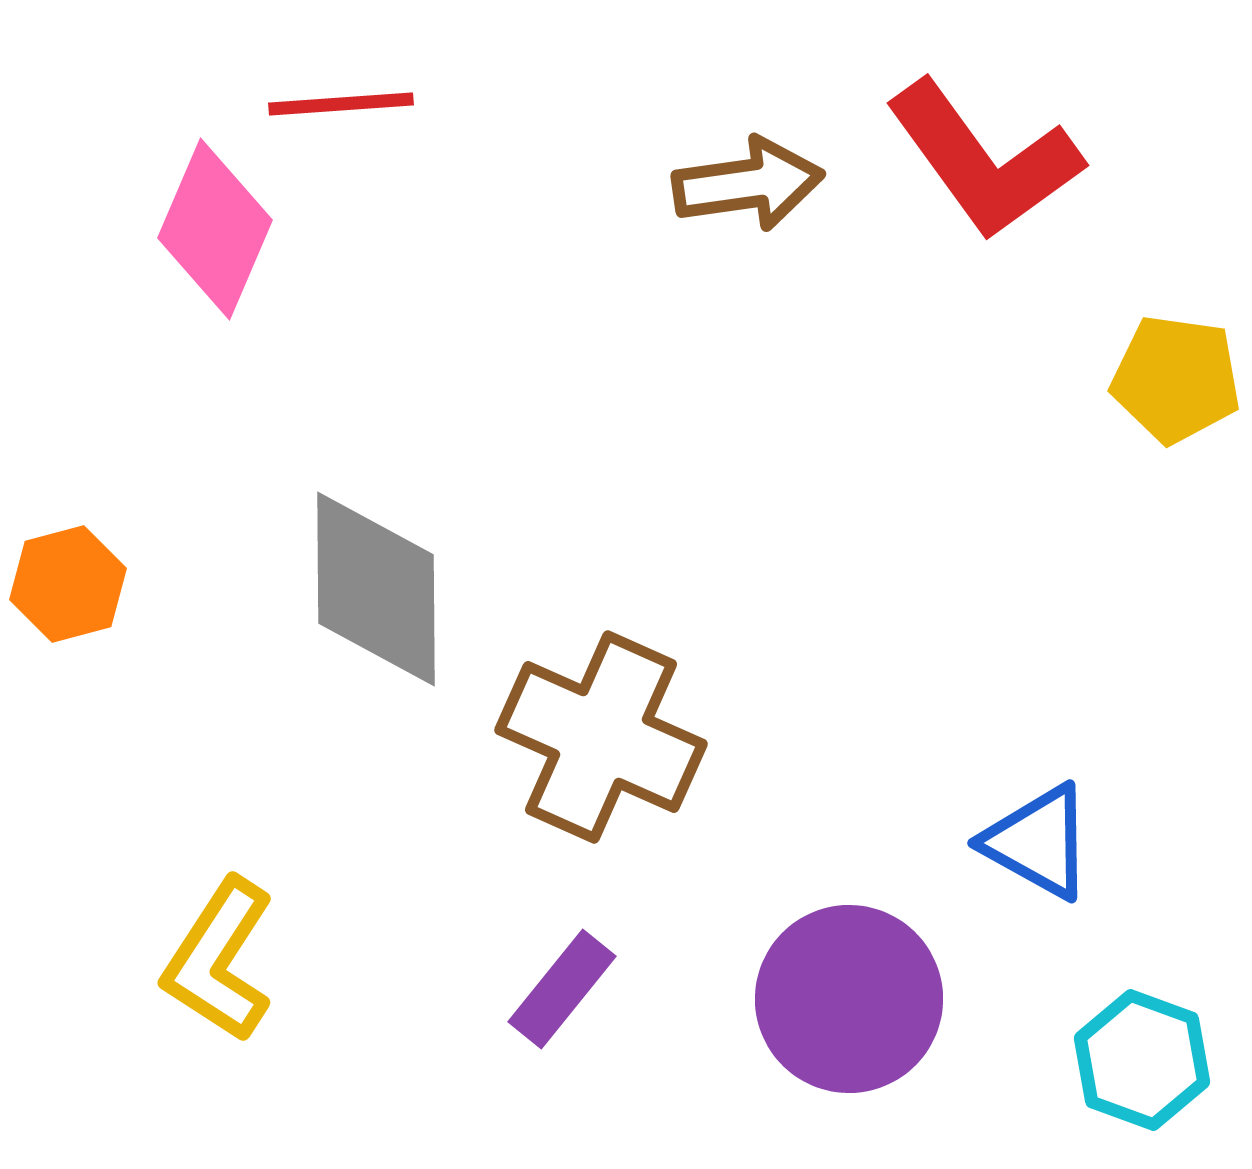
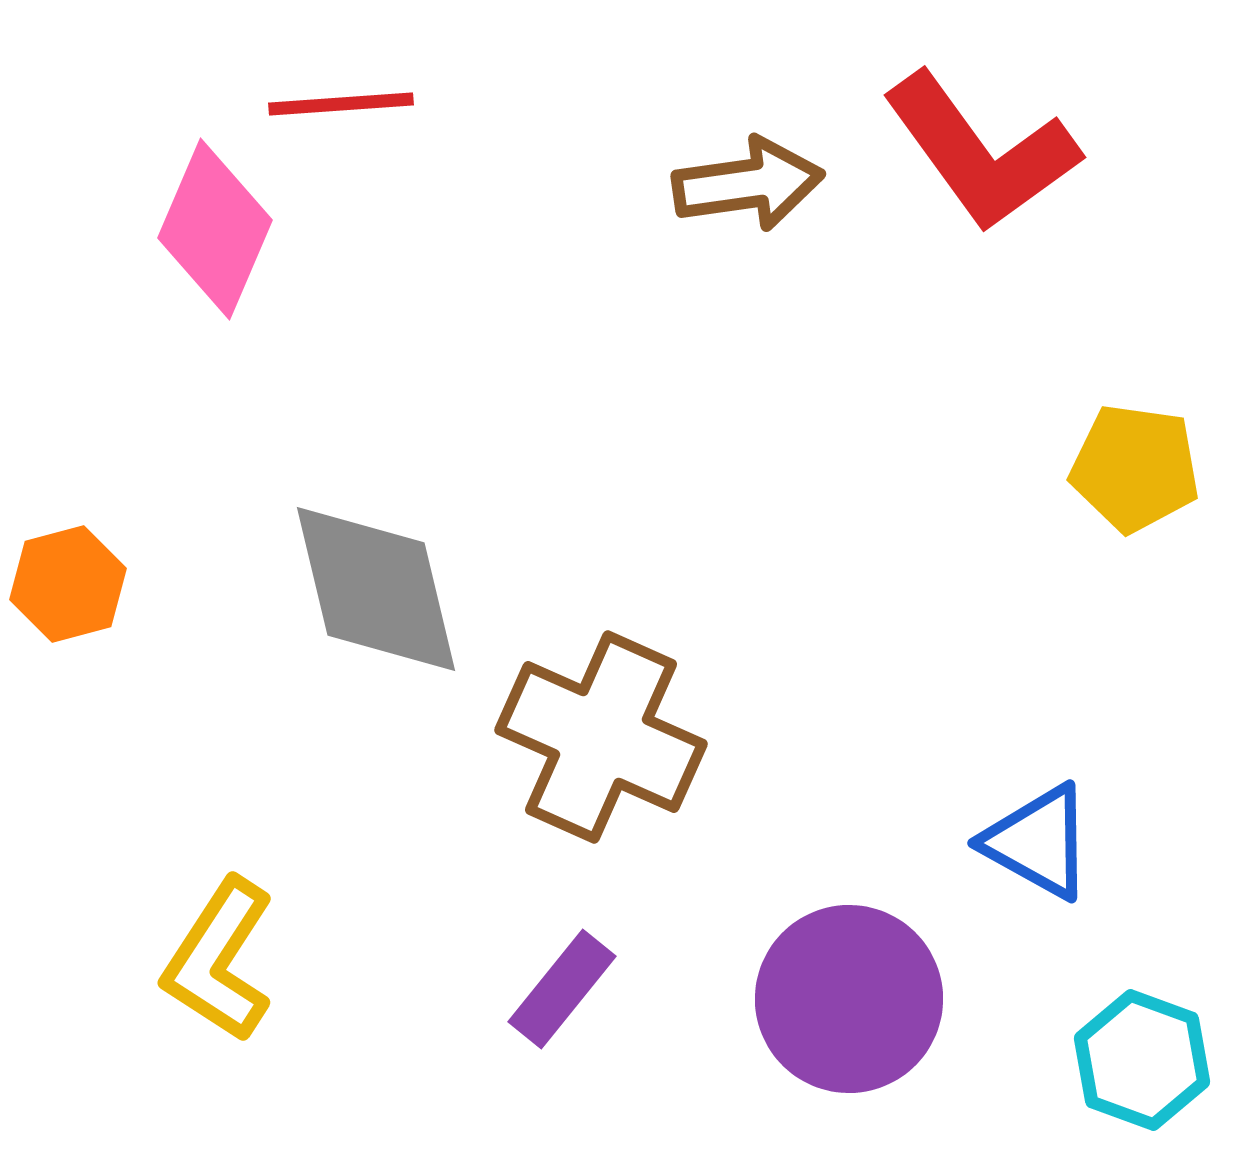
red L-shape: moved 3 px left, 8 px up
yellow pentagon: moved 41 px left, 89 px down
gray diamond: rotated 13 degrees counterclockwise
